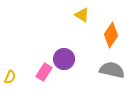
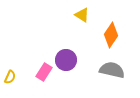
purple circle: moved 2 px right, 1 px down
